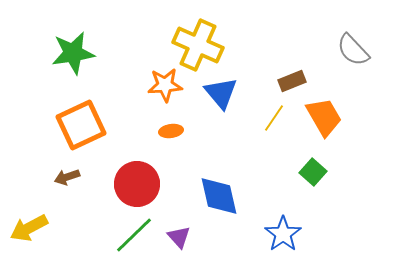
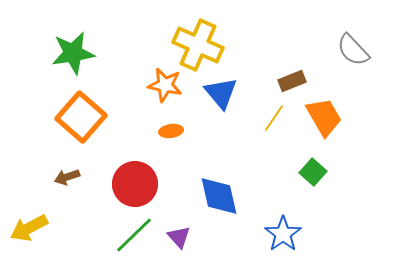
orange star: rotated 16 degrees clockwise
orange square: moved 8 px up; rotated 24 degrees counterclockwise
red circle: moved 2 px left
